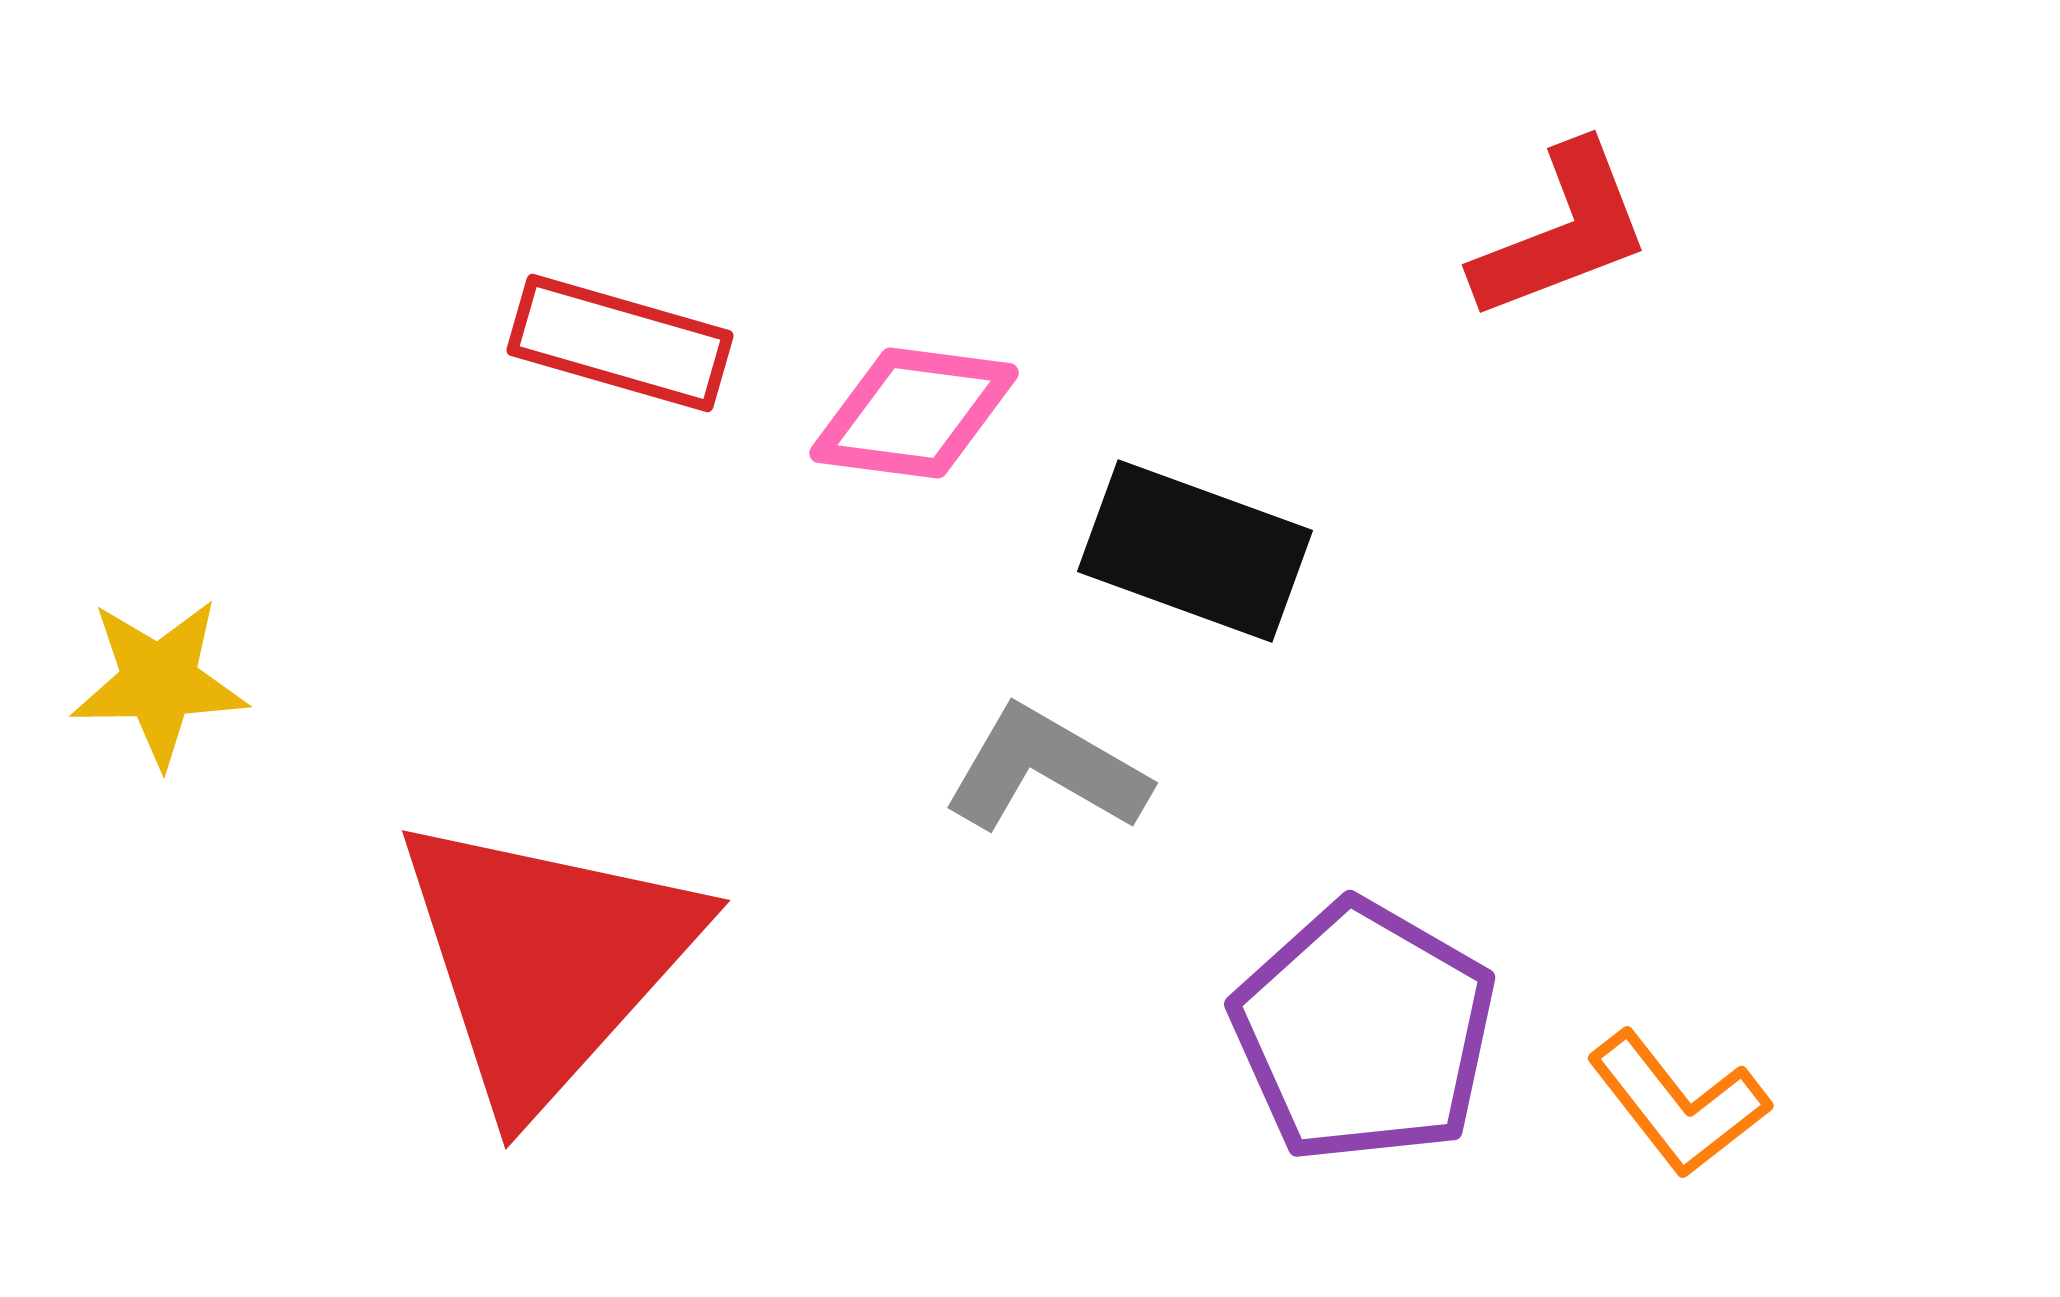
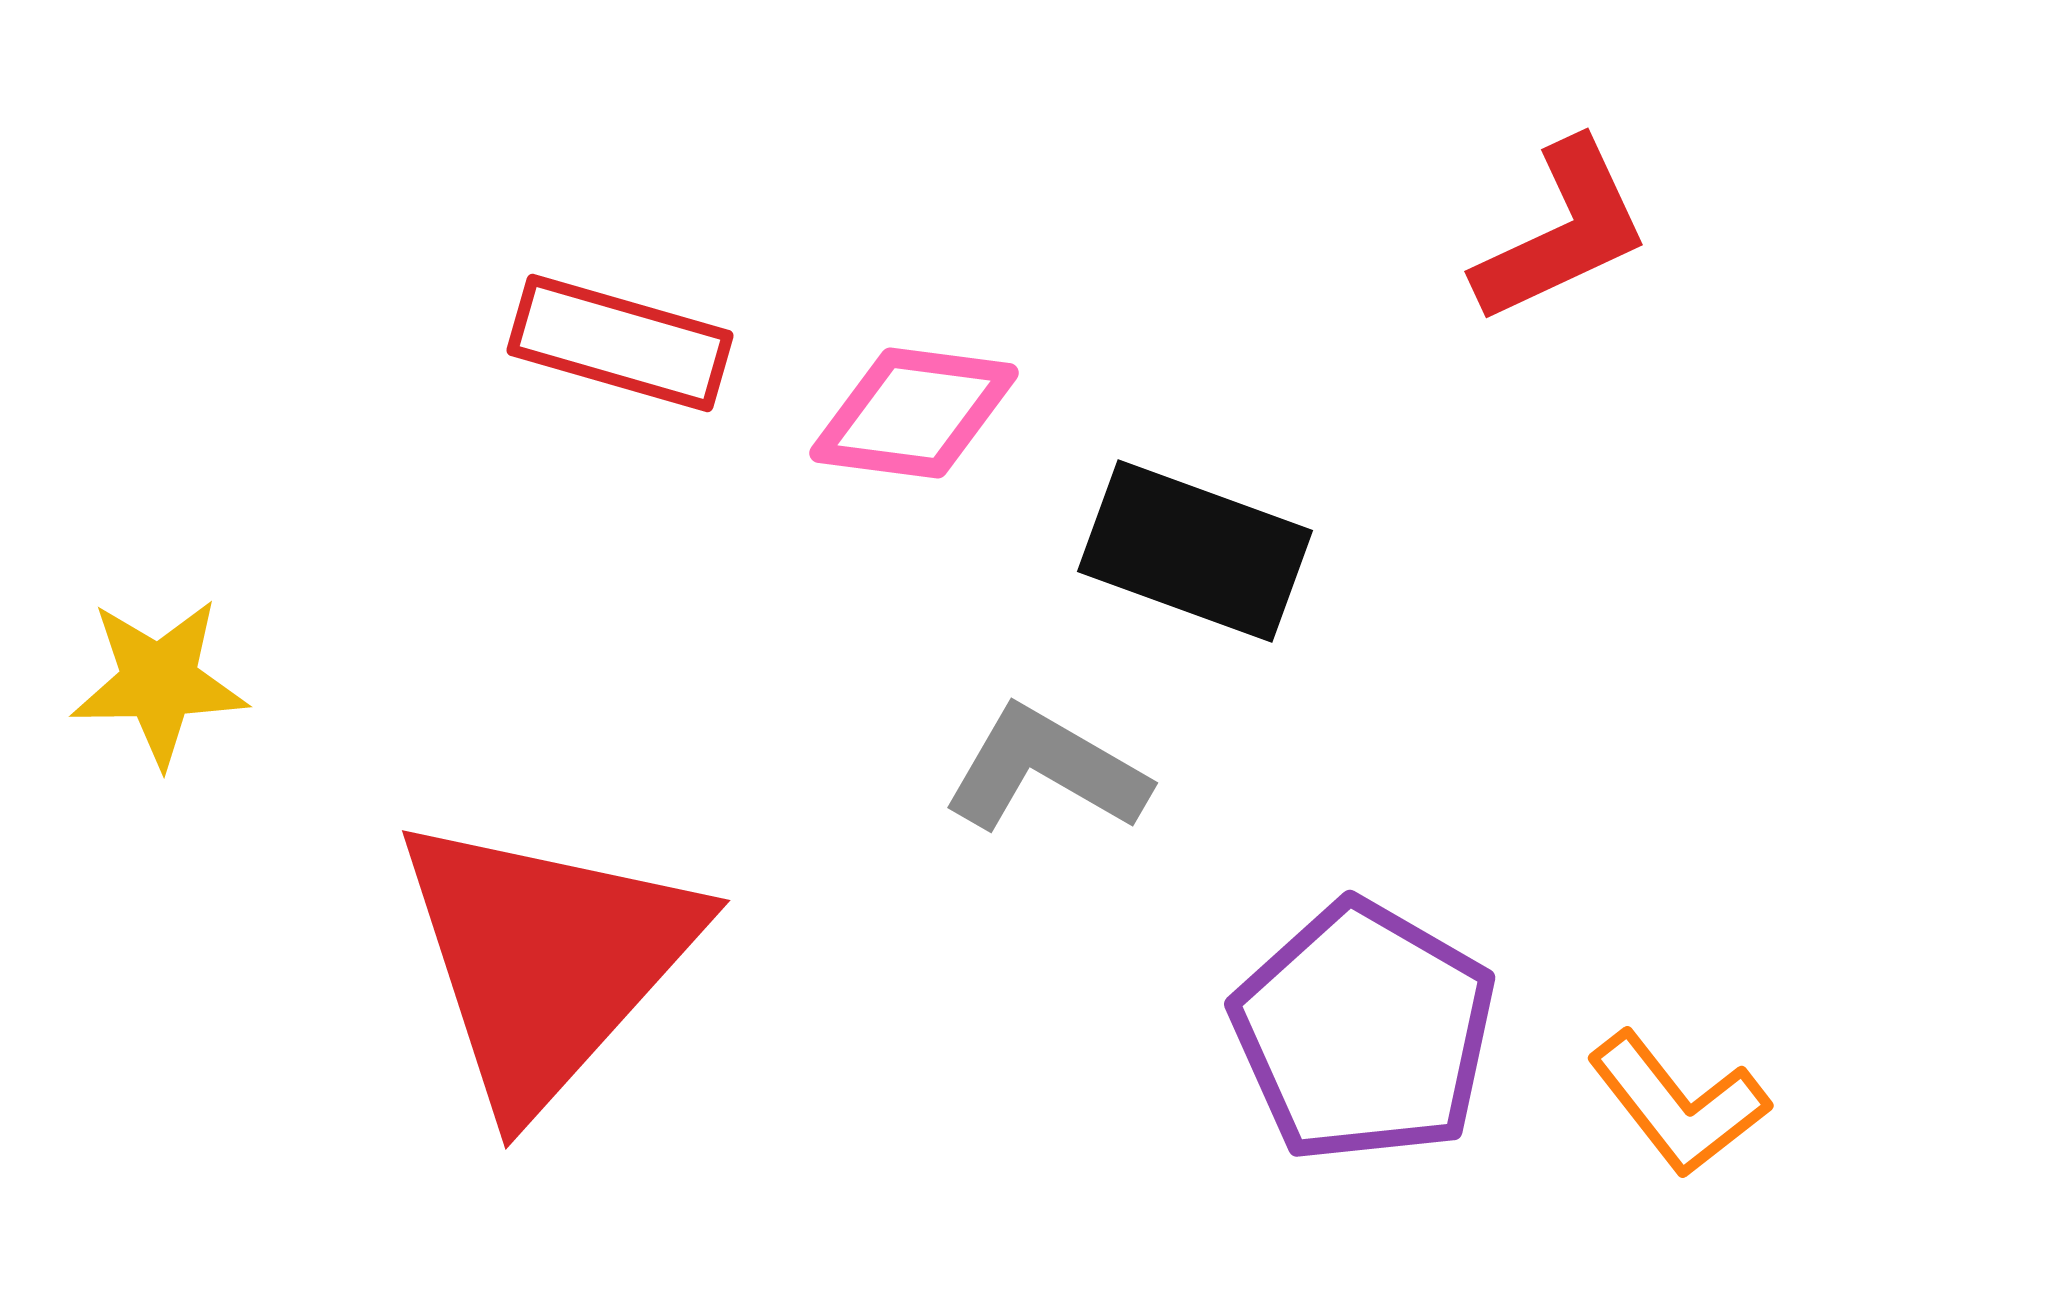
red L-shape: rotated 4 degrees counterclockwise
